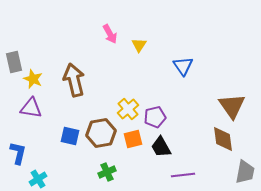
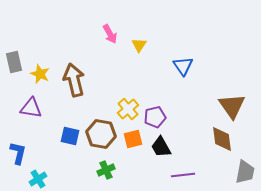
yellow star: moved 7 px right, 5 px up
brown hexagon: moved 1 px down; rotated 20 degrees clockwise
brown diamond: moved 1 px left
green cross: moved 1 px left, 2 px up
